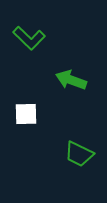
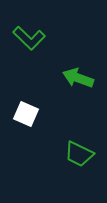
green arrow: moved 7 px right, 2 px up
white square: rotated 25 degrees clockwise
